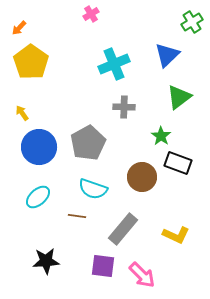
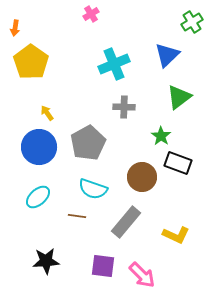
orange arrow: moved 4 px left; rotated 35 degrees counterclockwise
yellow arrow: moved 25 px right
gray rectangle: moved 3 px right, 7 px up
